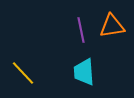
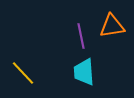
purple line: moved 6 px down
